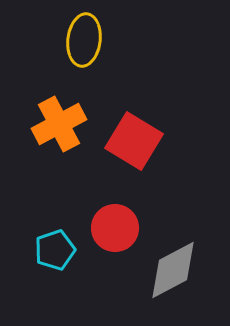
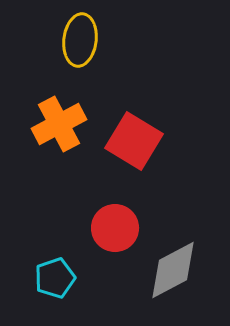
yellow ellipse: moved 4 px left
cyan pentagon: moved 28 px down
